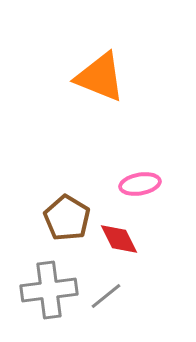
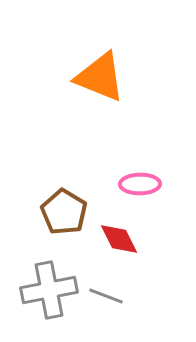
pink ellipse: rotated 9 degrees clockwise
brown pentagon: moved 3 px left, 6 px up
gray cross: rotated 4 degrees counterclockwise
gray line: rotated 60 degrees clockwise
